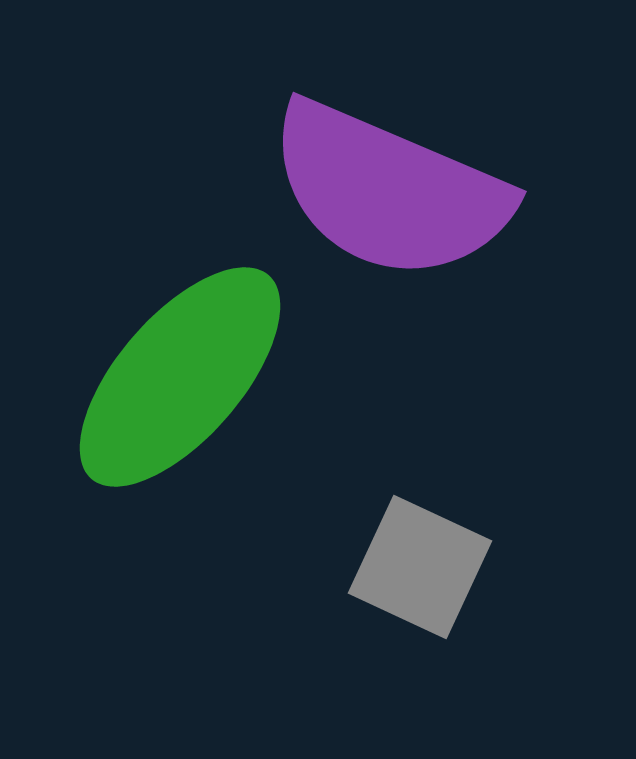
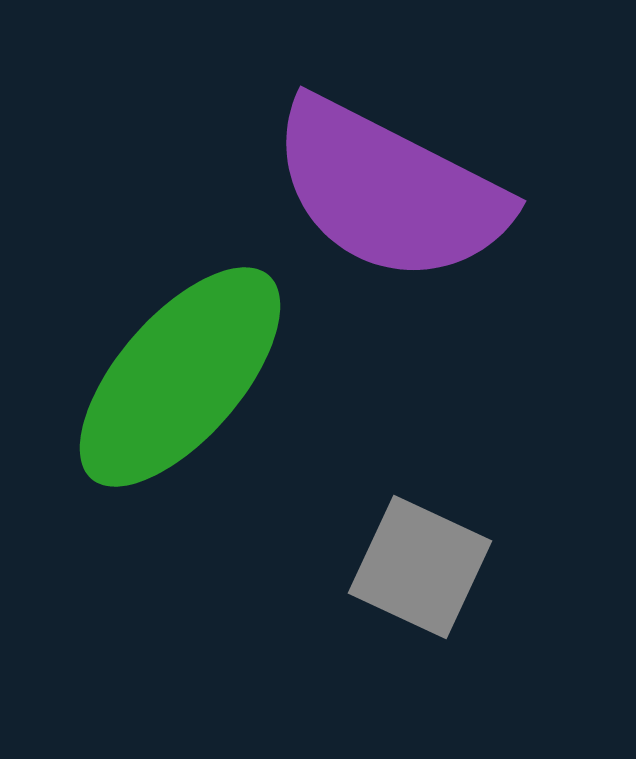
purple semicircle: rotated 4 degrees clockwise
